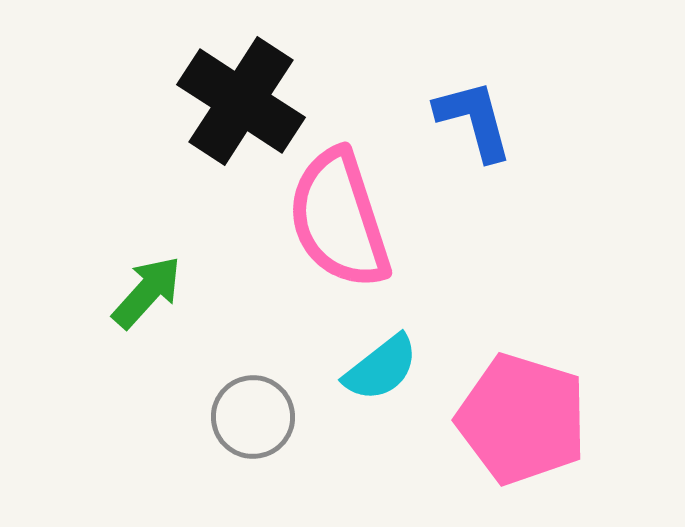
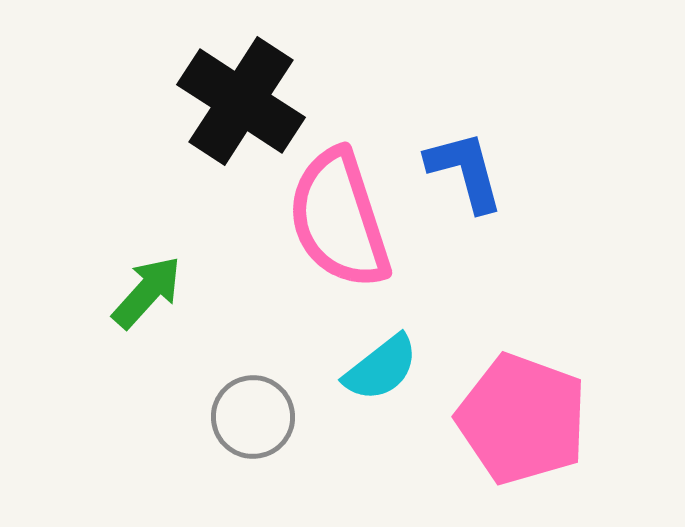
blue L-shape: moved 9 px left, 51 px down
pink pentagon: rotated 3 degrees clockwise
